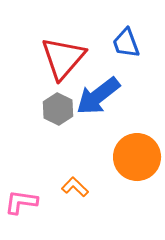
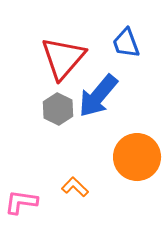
blue arrow: rotated 12 degrees counterclockwise
